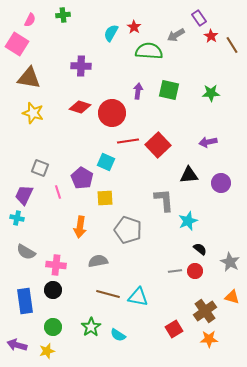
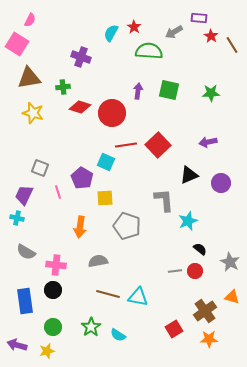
green cross at (63, 15): moved 72 px down
purple rectangle at (199, 18): rotated 49 degrees counterclockwise
gray arrow at (176, 35): moved 2 px left, 3 px up
purple cross at (81, 66): moved 9 px up; rotated 18 degrees clockwise
brown triangle at (29, 78): rotated 20 degrees counterclockwise
red line at (128, 141): moved 2 px left, 4 px down
black triangle at (189, 175): rotated 18 degrees counterclockwise
gray pentagon at (128, 230): moved 1 px left, 4 px up
